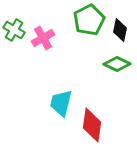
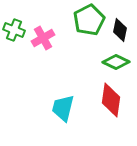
green cross: rotated 10 degrees counterclockwise
green diamond: moved 1 px left, 2 px up
cyan trapezoid: moved 2 px right, 5 px down
red diamond: moved 19 px right, 25 px up
